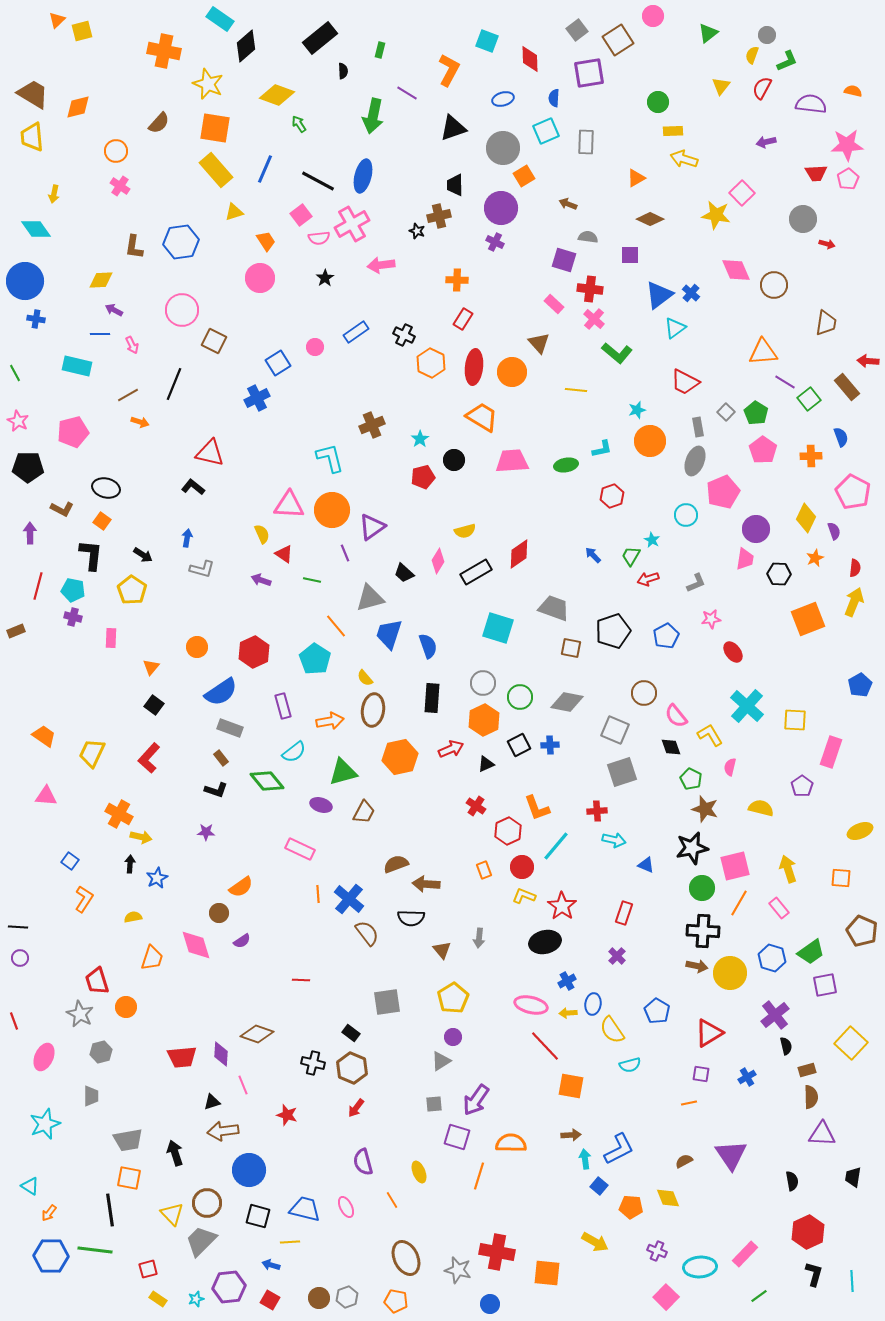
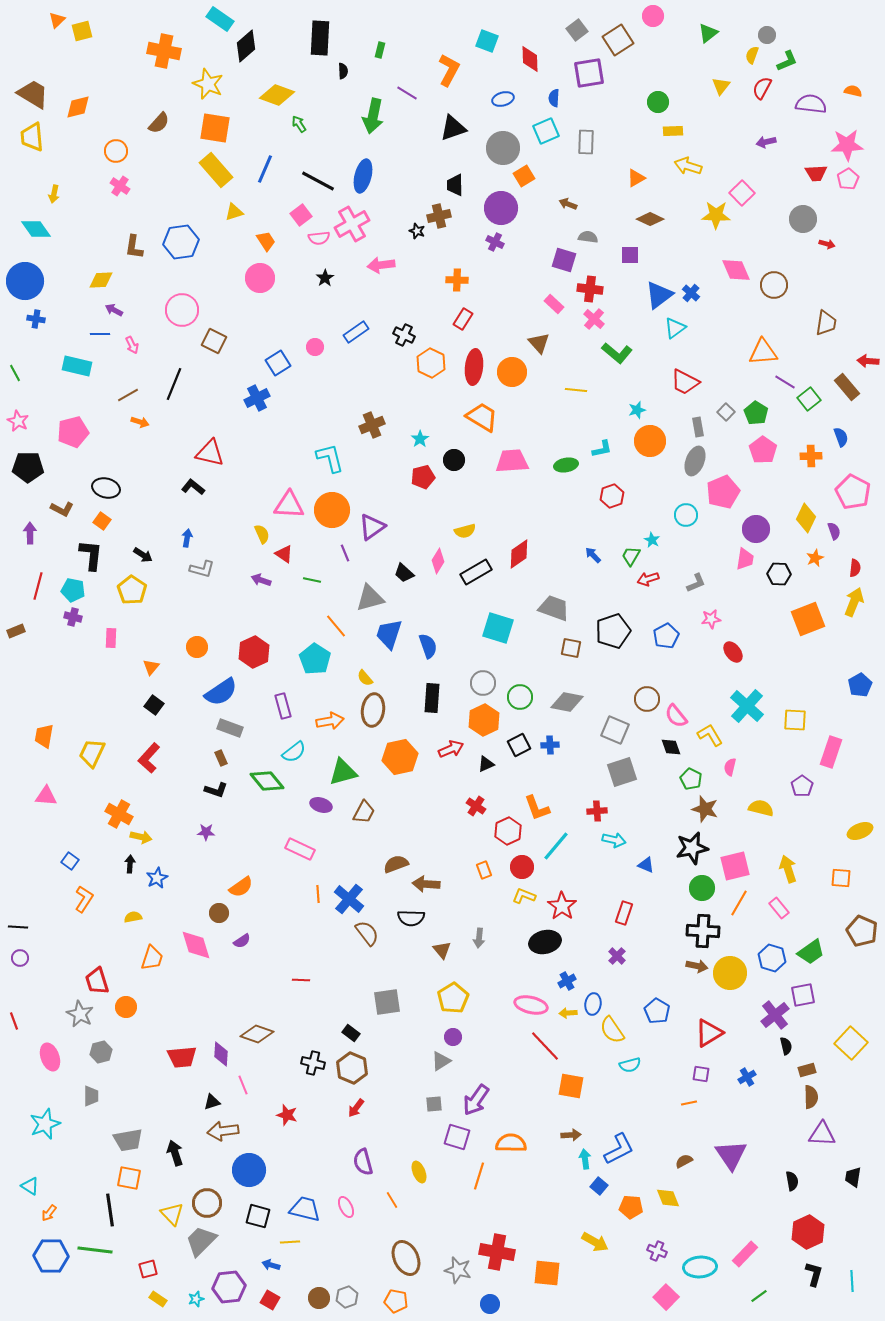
black rectangle at (320, 38): rotated 48 degrees counterclockwise
yellow arrow at (684, 159): moved 4 px right, 7 px down
yellow star at (716, 215): rotated 8 degrees counterclockwise
brown circle at (644, 693): moved 3 px right, 6 px down
orange trapezoid at (44, 736): rotated 115 degrees counterclockwise
brown rectangle at (221, 758): rotated 14 degrees clockwise
purple square at (825, 985): moved 22 px left, 10 px down
pink ellipse at (44, 1057): moved 6 px right; rotated 44 degrees counterclockwise
